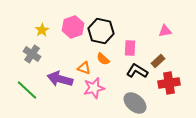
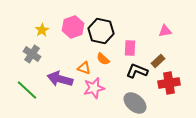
black L-shape: rotated 10 degrees counterclockwise
